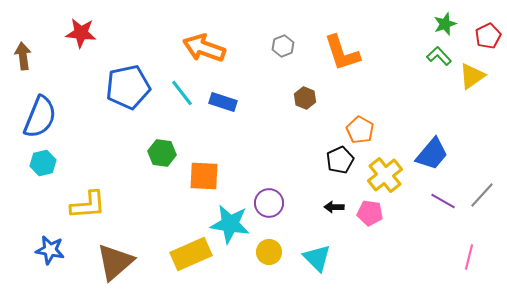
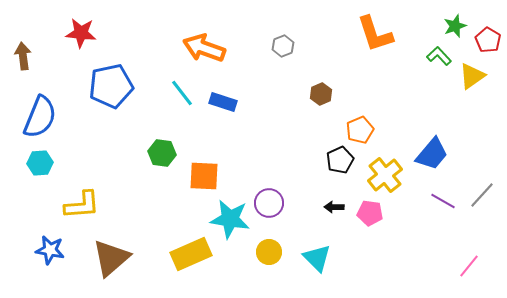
green star: moved 10 px right, 2 px down
red pentagon: moved 4 px down; rotated 15 degrees counterclockwise
orange L-shape: moved 33 px right, 19 px up
blue pentagon: moved 17 px left, 1 px up
brown hexagon: moved 16 px right, 4 px up; rotated 15 degrees clockwise
orange pentagon: rotated 20 degrees clockwise
cyan hexagon: moved 3 px left; rotated 10 degrees clockwise
yellow L-shape: moved 6 px left
cyan star: moved 5 px up
pink line: moved 9 px down; rotated 25 degrees clockwise
brown triangle: moved 4 px left, 4 px up
